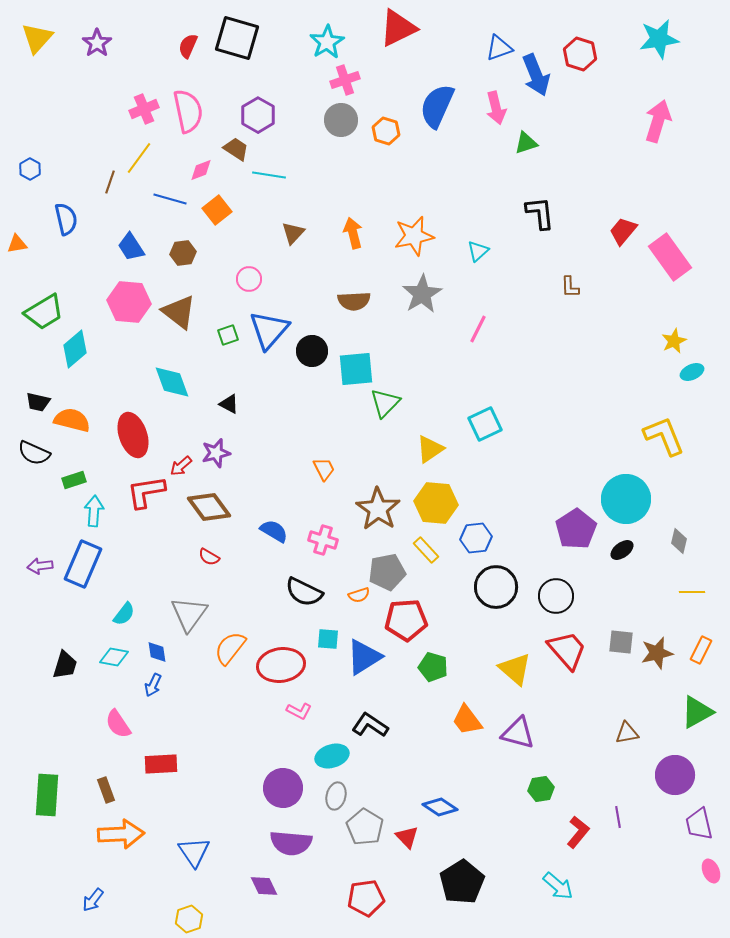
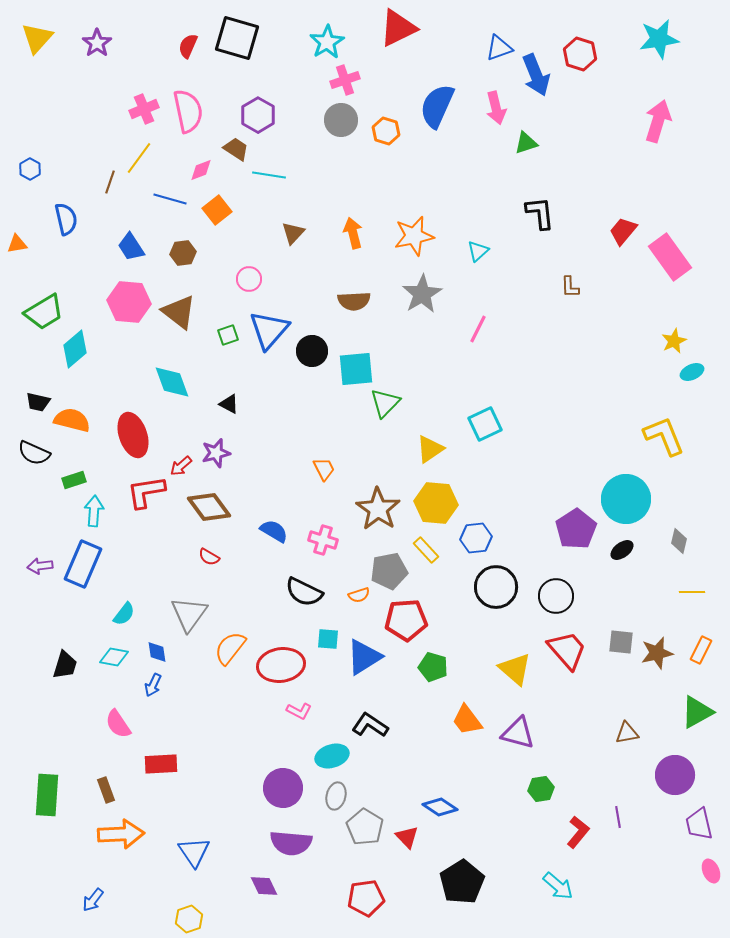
gray pentagon at (387, 572): moved 2 px right, 1 px up
